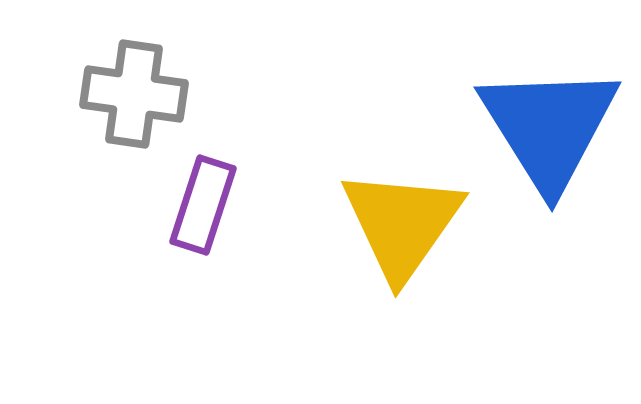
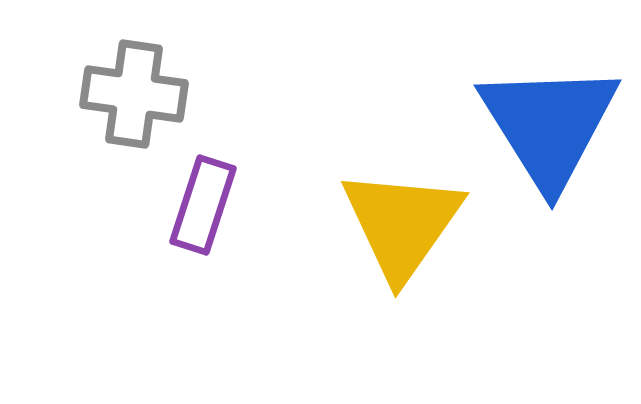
blue triangle: moved 2 px up
